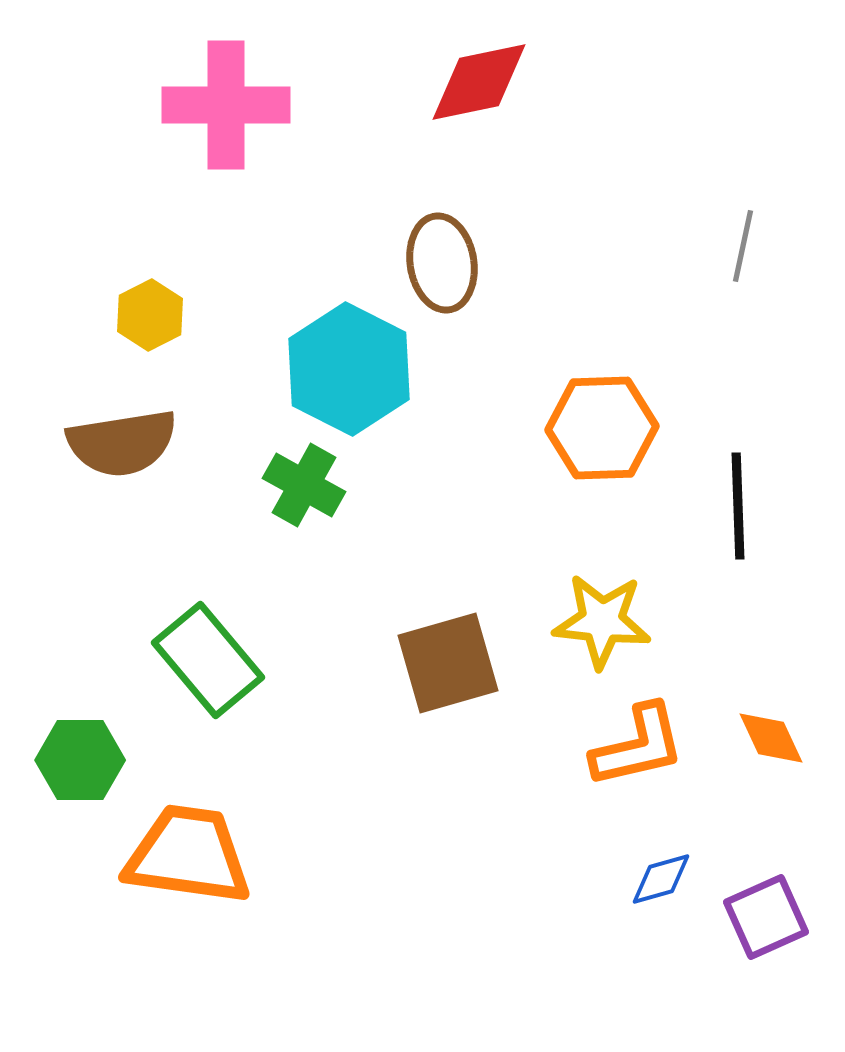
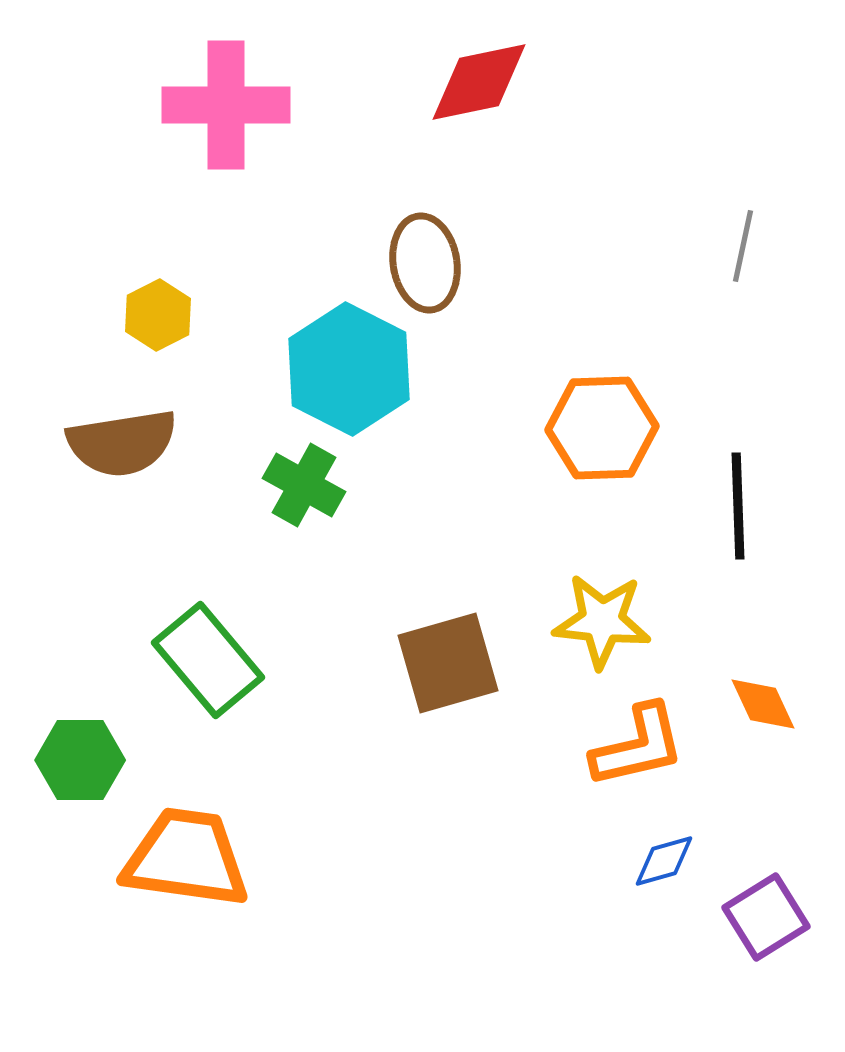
brown ellipse: moved 17 px left
yellow hexagon: moved 8 px right
orange diamond: moved 8 px left, 34 px up
orange trapezoid: moved 2 px left, 3 px down
blue diamond: moved 3 px right, 18 px up
purple square: rotated 8 degrees counterclockwise
